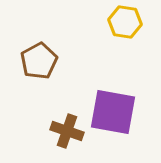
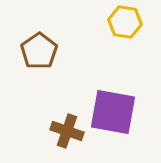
brown pentagon: moved 10 px up; rotated 6 degrees counterclockwise
